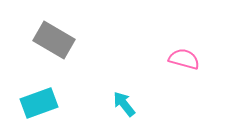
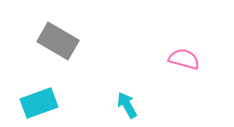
gray rectangle: moved 4 px right, 1 px down
cyan arrow: moved 3 px right, 1 px down; rotated 8 degrees clockwise
